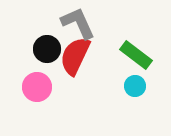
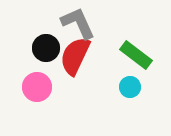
black circle: moved 1 px left, 1 px up
cyan circle: moved 5 px left, 1 px down
